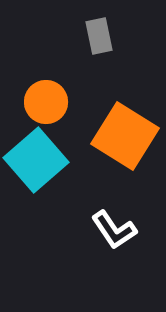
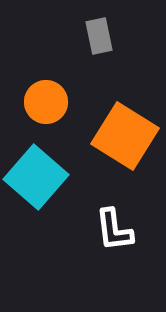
cyan square: moved 17 px down; rotated 8 degrees counterclockwise
white L-shape: rotated 27 degrees clockwise
